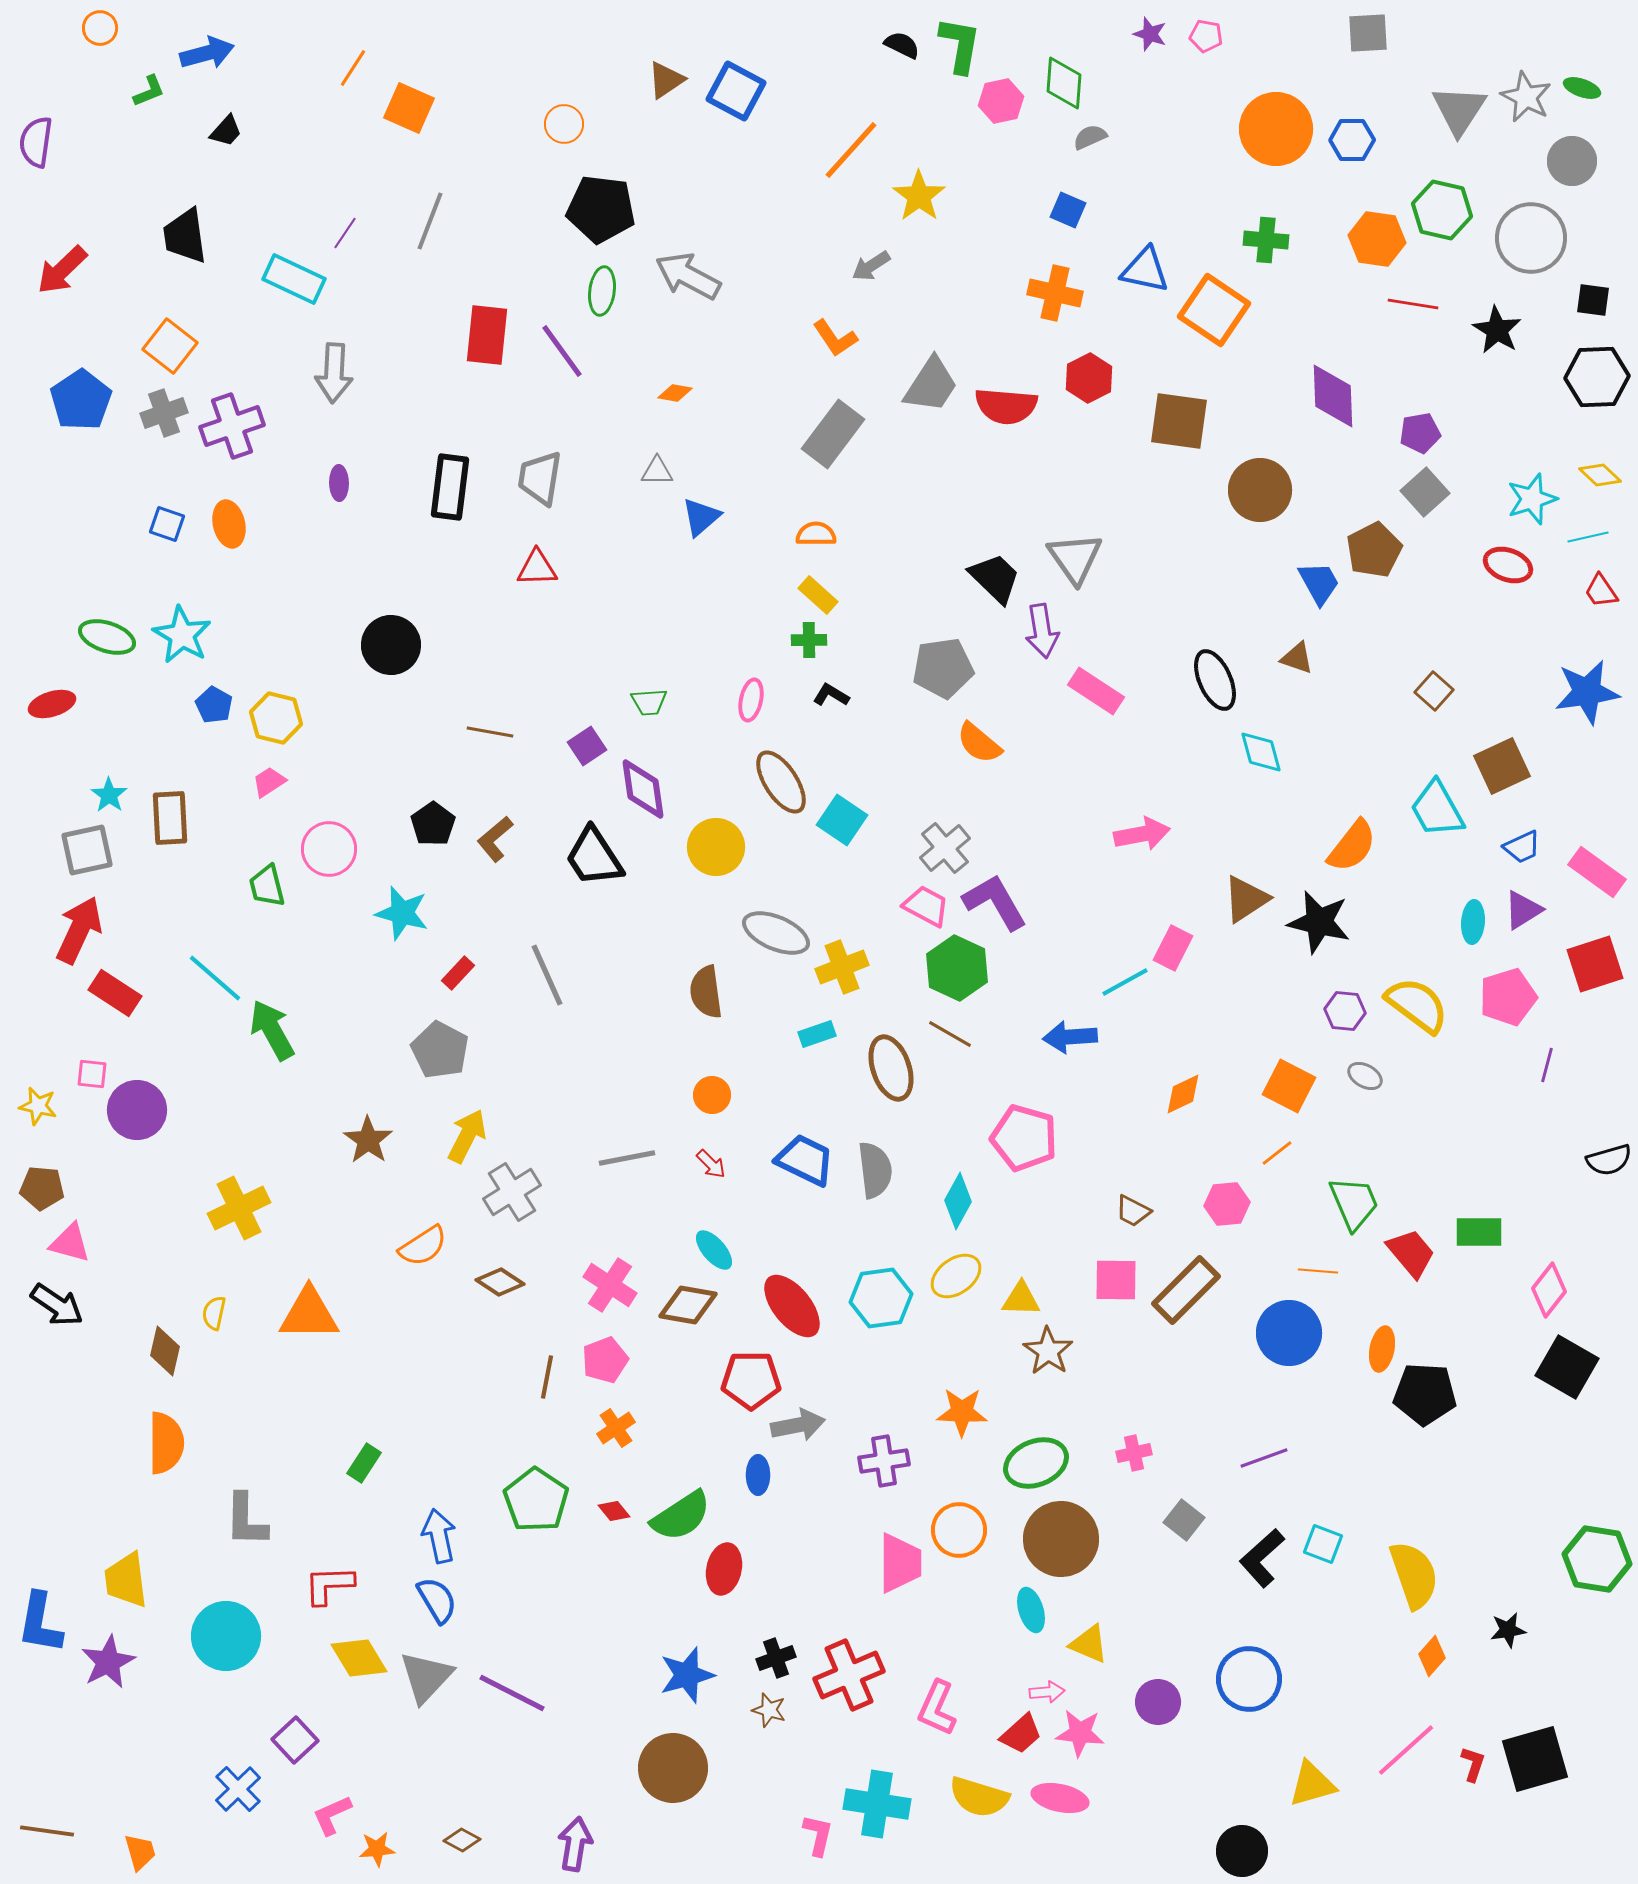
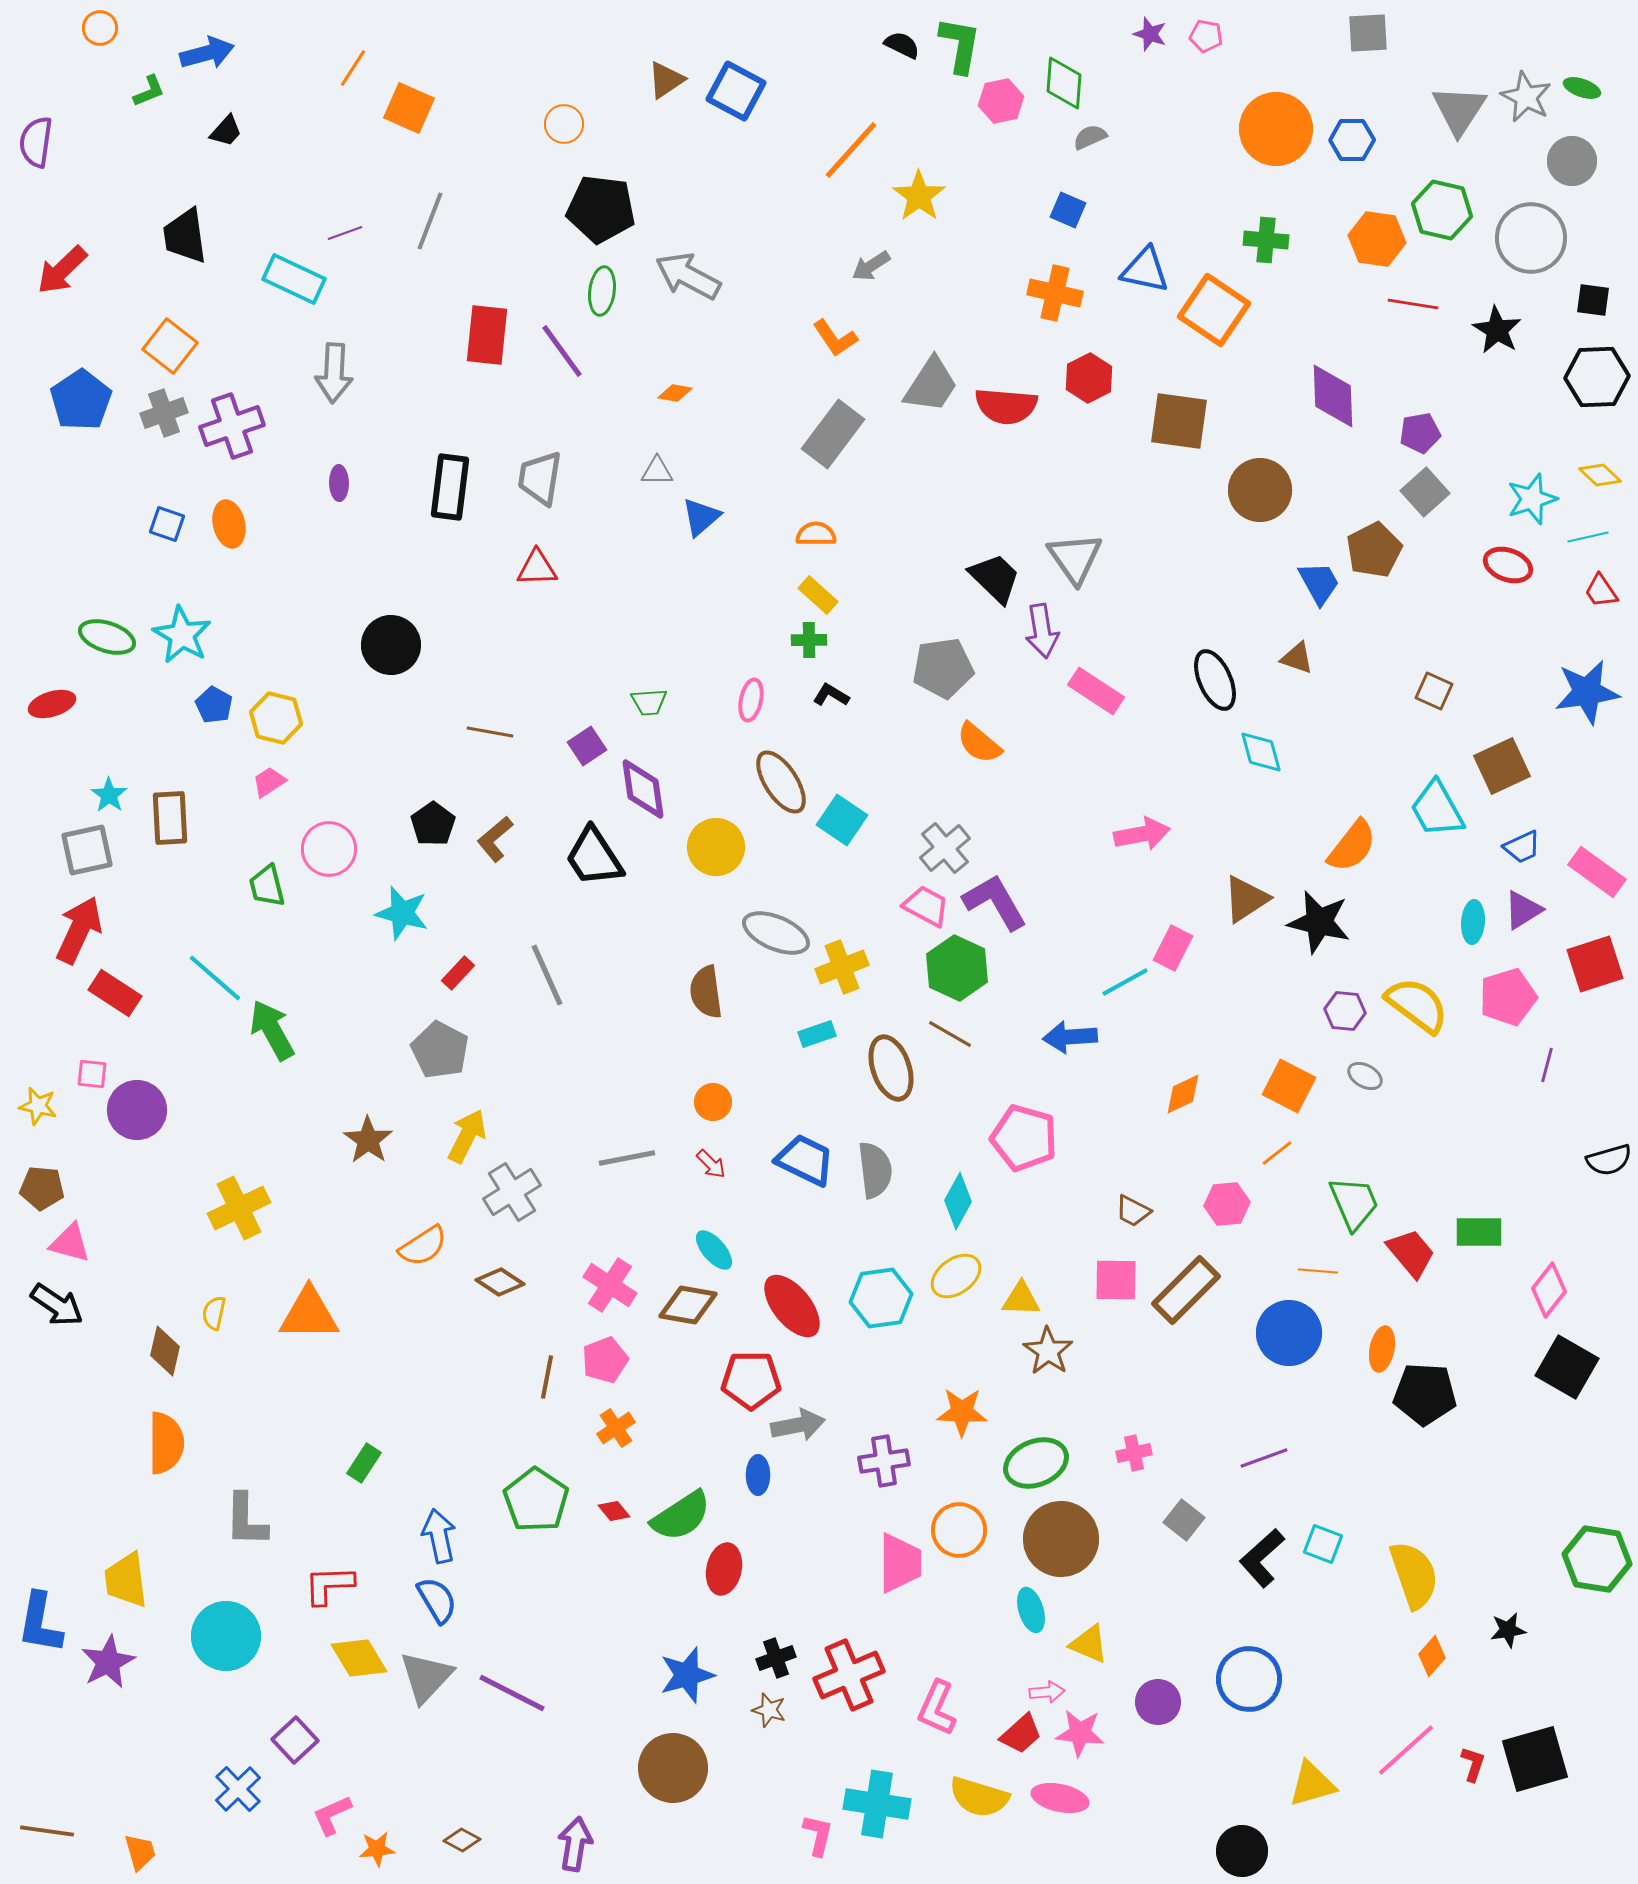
purple line at (345, 233): rotated 36 degrees clockwise
brown square at (1434, 691): rotated 18 degrees counterclockwise
orange circle at (712, 1095): moved 1 px right, 7 px down
